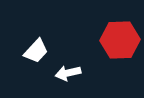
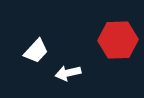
red hexagon: moved 2 px left
